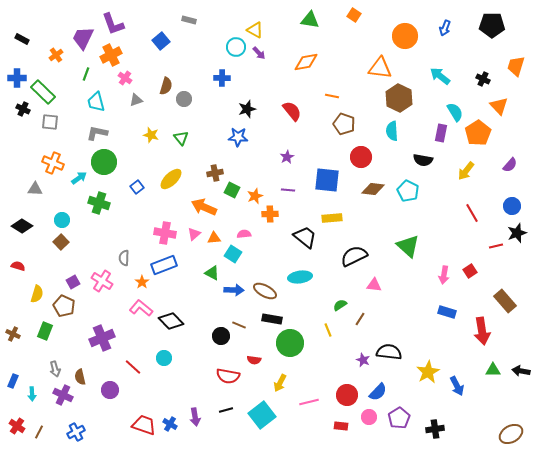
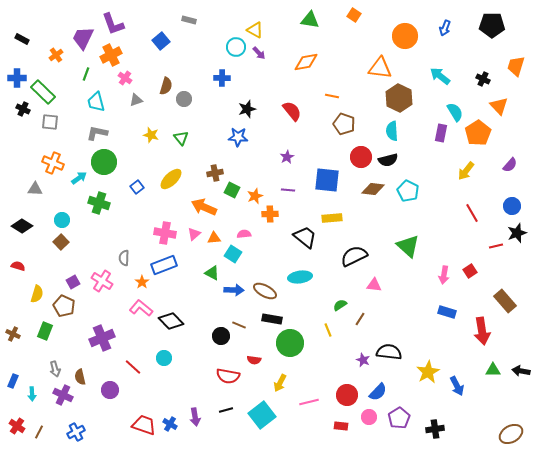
black semicircle at (423, 160): moved 35 px left; rotated 24 degrees counterclockwise
